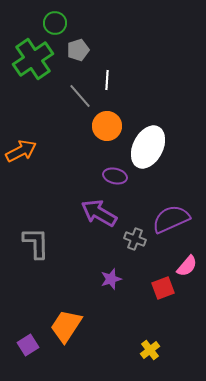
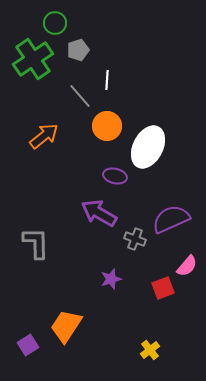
orange arrow: moved 23 px right, 15 px up; rotated 12 degrees counterclockwise
